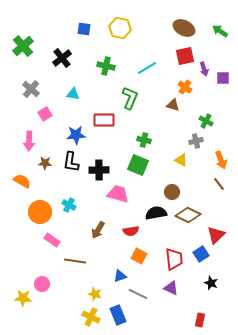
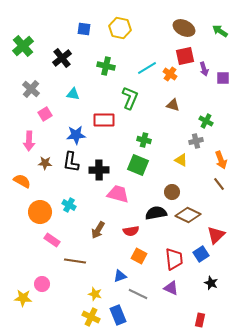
orange cross at (185, 87): moved 15 px left, 13 px up
